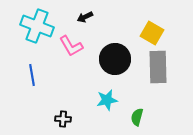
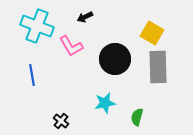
cyan star: moved 2 px left, 3 px down
black cross: moved 2 px left, 2 px down; rotated 35 degrees clockwise
